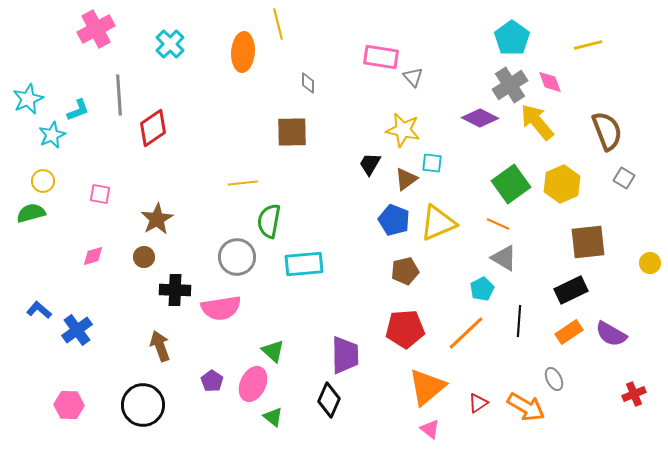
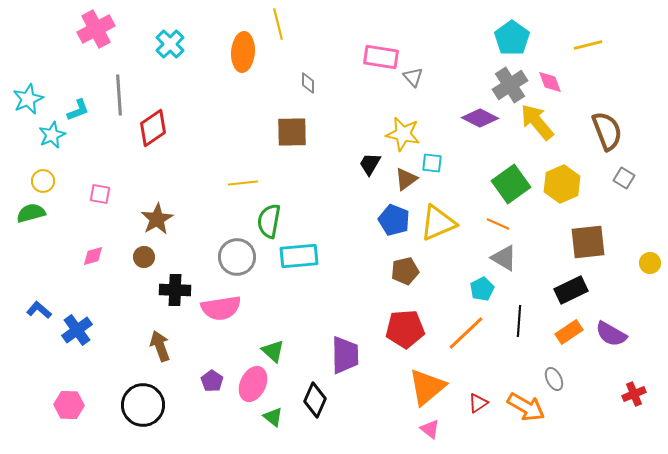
yellow star at (403, 130): moved 4 px down
cyan rectangle at (304, 264): moved 5 px left, 8 px up
black diamond at (329, 400): moved 14 px left
